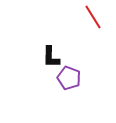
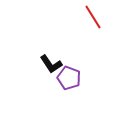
black L-shape: moved 7 px down; rotated 35 degrees counterclockwise
